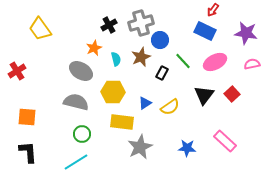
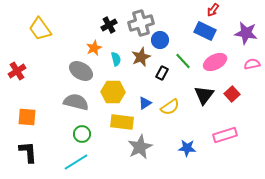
pink rectangle: moved 6 px up; rotated 60 degrees counterclockwise
